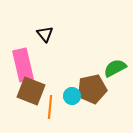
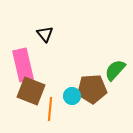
green semicircle: moved 2 px down; rotated 20 degrees counterclockwise
brown pentagon: rotated 8 degrees clockwise
orange line: moved 2 px down
